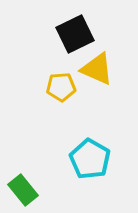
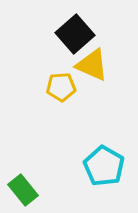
black square: rotated 15 degrees counterclockwise
yellow triangle: moved 5 px left, 4 px up
cyan pentagon: moved 14 px right, 7 px down
